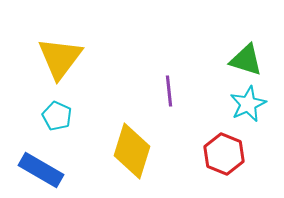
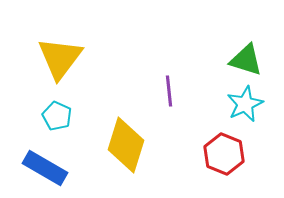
cyan star: moved 3 px left
yellow diamond: moved 6 px left, 6 px up
blue rectangle: moved 4 px right, 2 px up
